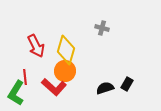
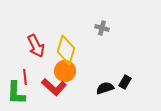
black rectangle: moved 2 px left, 2 px up
green L-shape: rotated 30 degrees counterclockwise
